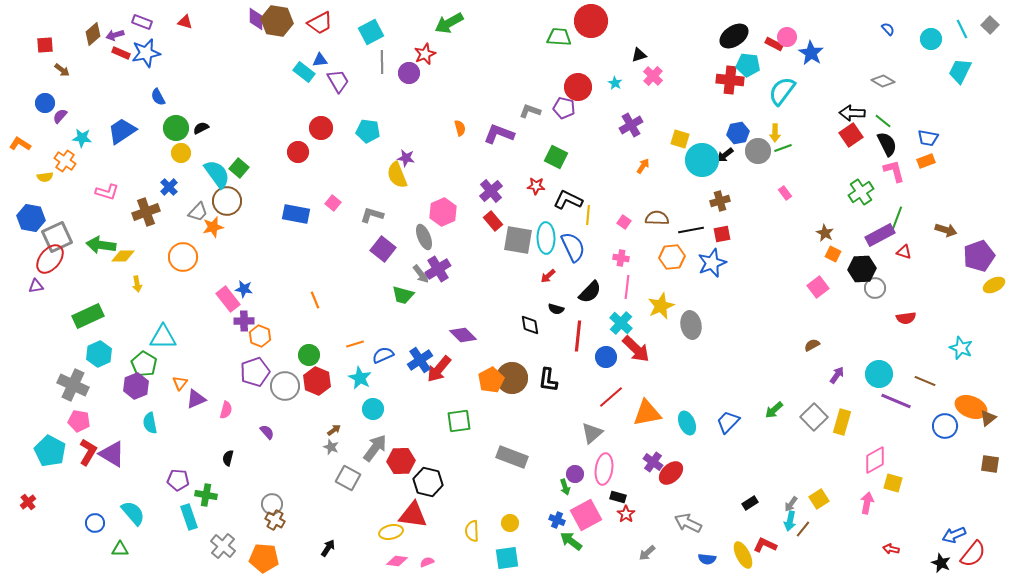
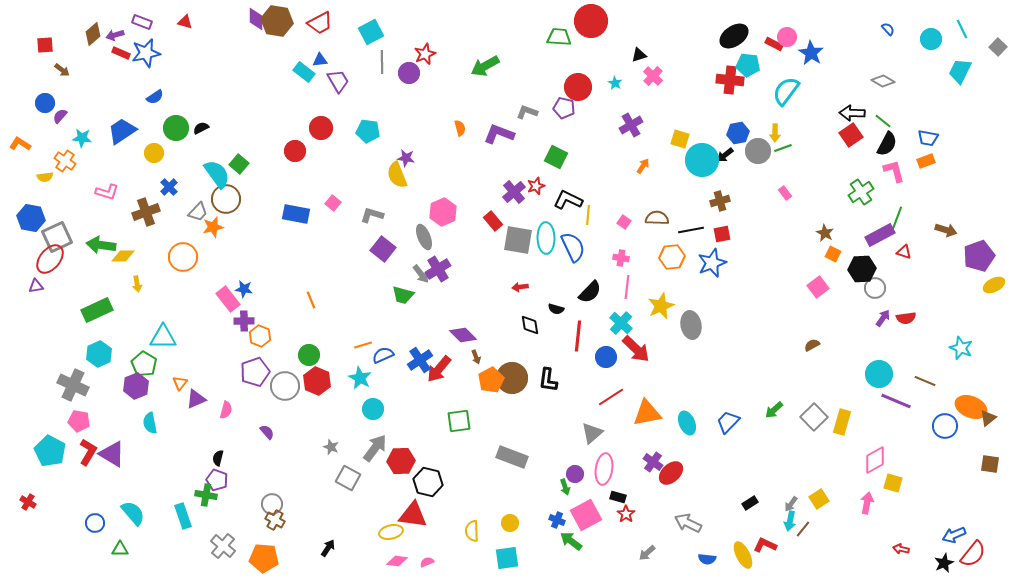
green arrow at (449, 23): moved 36 px right, 43 px down
gray square at (990, 25): moved 8 px right, 22 px down
cyan semicircle at (782, 91): moved 4 px right
blue semicircle at (158, 97): moved 3 px left; rotated 96 degrees counterclockwise
gray L-shape at (530, 111): moved 3 px left, 1 px down
black semicircle at (887, 144): rotated 55 degrees clockwise
red circle at (298, 152): moved 3 px left, 1 px up
yellow circle at (181, 153): moved 27 px left
green square at (239, 168): moved 4 px up
red star at (536, 186): rotated 24 degrees counterclockwise
purple cross at (491, 191): moved 23 px right, 1 px down
brown circle at (227, 201): moved 1 px left, 2 px up
red arrow at (548, 276): moved 28 px left, 11 px down; rotated 35 degrees clockwise
orange line at (315, 300): moved 4 px left
green rectangle at (88, 316): moved 9 px right, 6 px up
orange line at (355, 344): moved 8 px right, 1 px down
purple arrow at (837, 375): moved 46 px right, 57 px up
red line at (611, 397): rotated 8 degrees clockwise
brown arrow at (334, 430): moved 142 px right, 73 px up; rotated 104 degrees clockwise
black semicircle at (228, 458): moved 10 px left
purple pentagon at (178, 480): moved 39 px right; rotated 15 degrees clockwise
red cross at (28, 502): rotated 21 degrees counterclockwise
cyan rectangle at (189, 517): moved 6 px left, 1 px up
red arrow at (891, 549): moved 10 px right
black star at (941, 563): moved 3 px right; rotated 24 degrees clockwise
